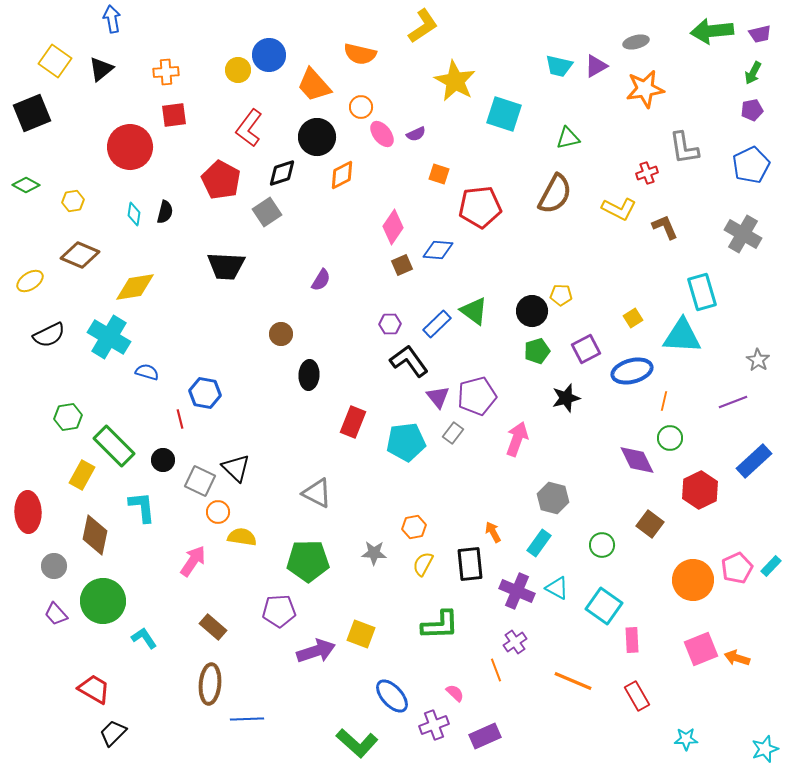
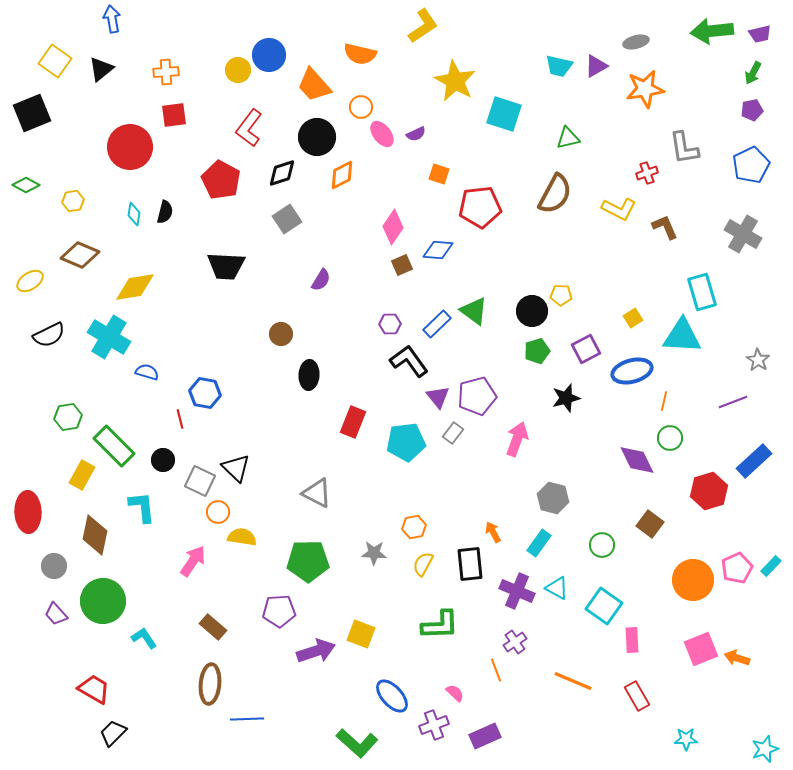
gray square at (267, 212): moved 20 px right, 7 px down
red hexagon at (700, 490): moved 9 px right, 1 px down; rotated 9 degrees clockwise
